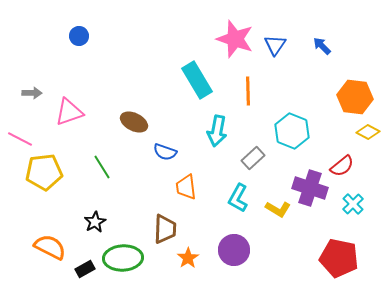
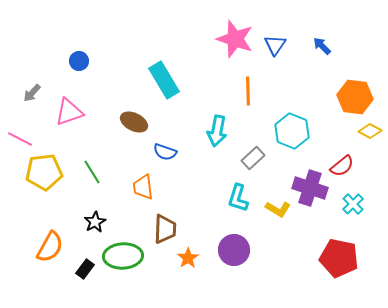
blue circle: moved 25 px down
cyan rectangle: moved 33 px left
gray arrow: rotated 132 degrees clockwise
yellow diamond: moved 2 px right, 1 px up
green line: moved 10 px left, 5 px down
orange trapezoid: moved 43 px left
cyan L-shape: rotated 12 degrees counterclockwise
orange semicircle: rotated 92 degrees clockwise
green ellipse: moved 2 px up
black rectangle: rotated 24 degrees counterclockwise
